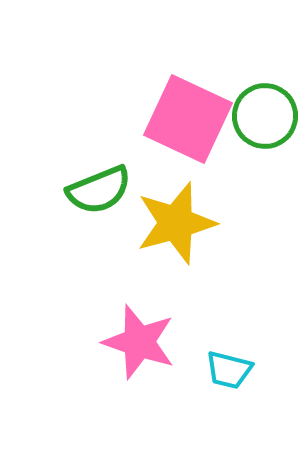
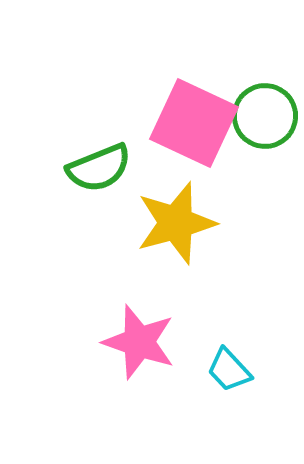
pink square: moved 6 px right, 4 px down
green semicircle: moved 22 px up
cyan trapezoid: rotated 33 degrees clockwise
